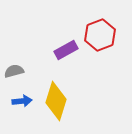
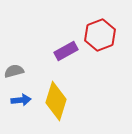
purple rectangle: moved 1 px down
blue arrow: moved 1 px left, 1 px up
